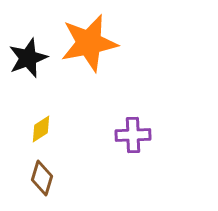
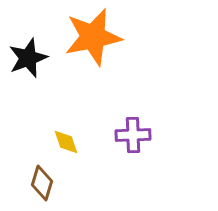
orange star: moved 4 px right, 6 px up
yellow diamond: moved 25 px right, 13 px down; rotated 76 degrees counterclockwise
brown diamond: moved 5 px down
